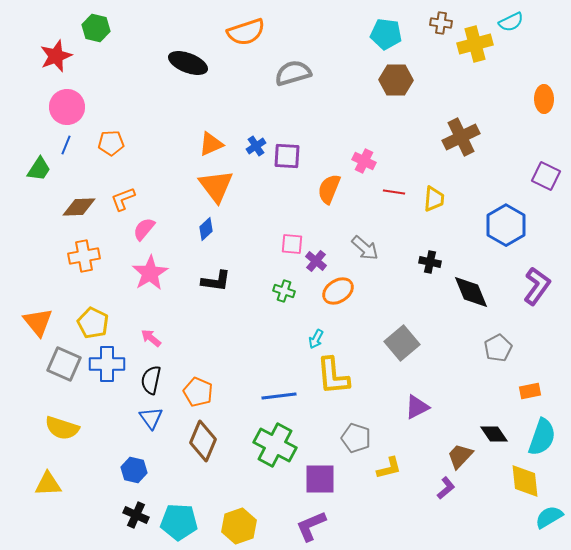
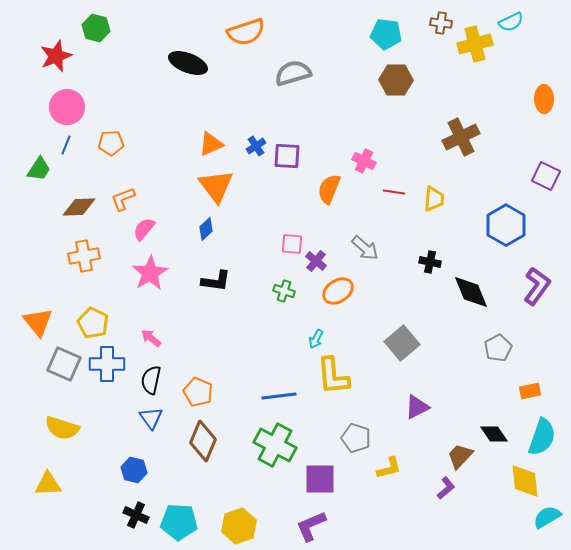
cyan semicircle at (549, 517): moved 2 px left
